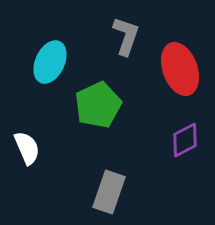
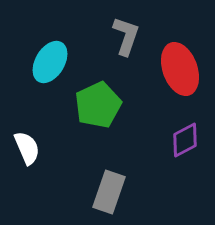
cyan ellipse: rotated 6 degrees clockwise
